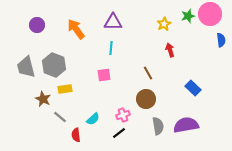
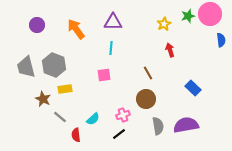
black line: moved 1 px down
